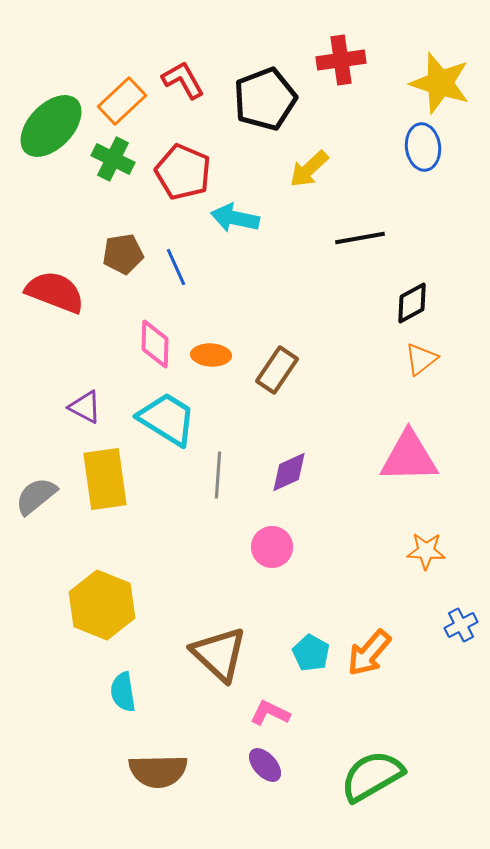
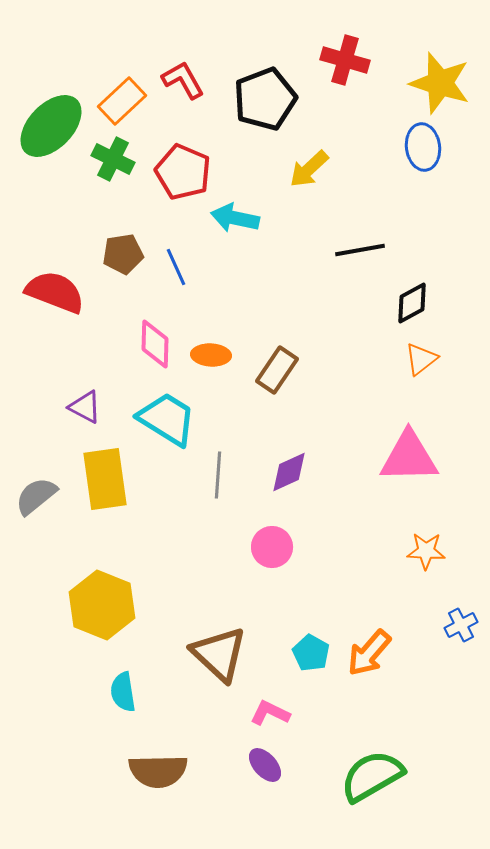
red cross: moved 4 px right; rotated 24 degrees clockwise
black line: moved 12 px down
